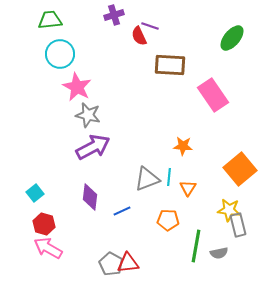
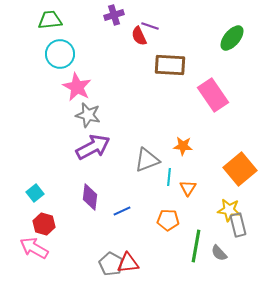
gray triangle: moved 19 px up
pink arrow: moved 14 px left
gray semicircle: rotated 60 degrees clockwise
